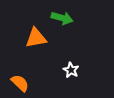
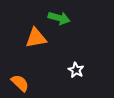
green arrow: moved 3 px left
white star: moved 5 px right
